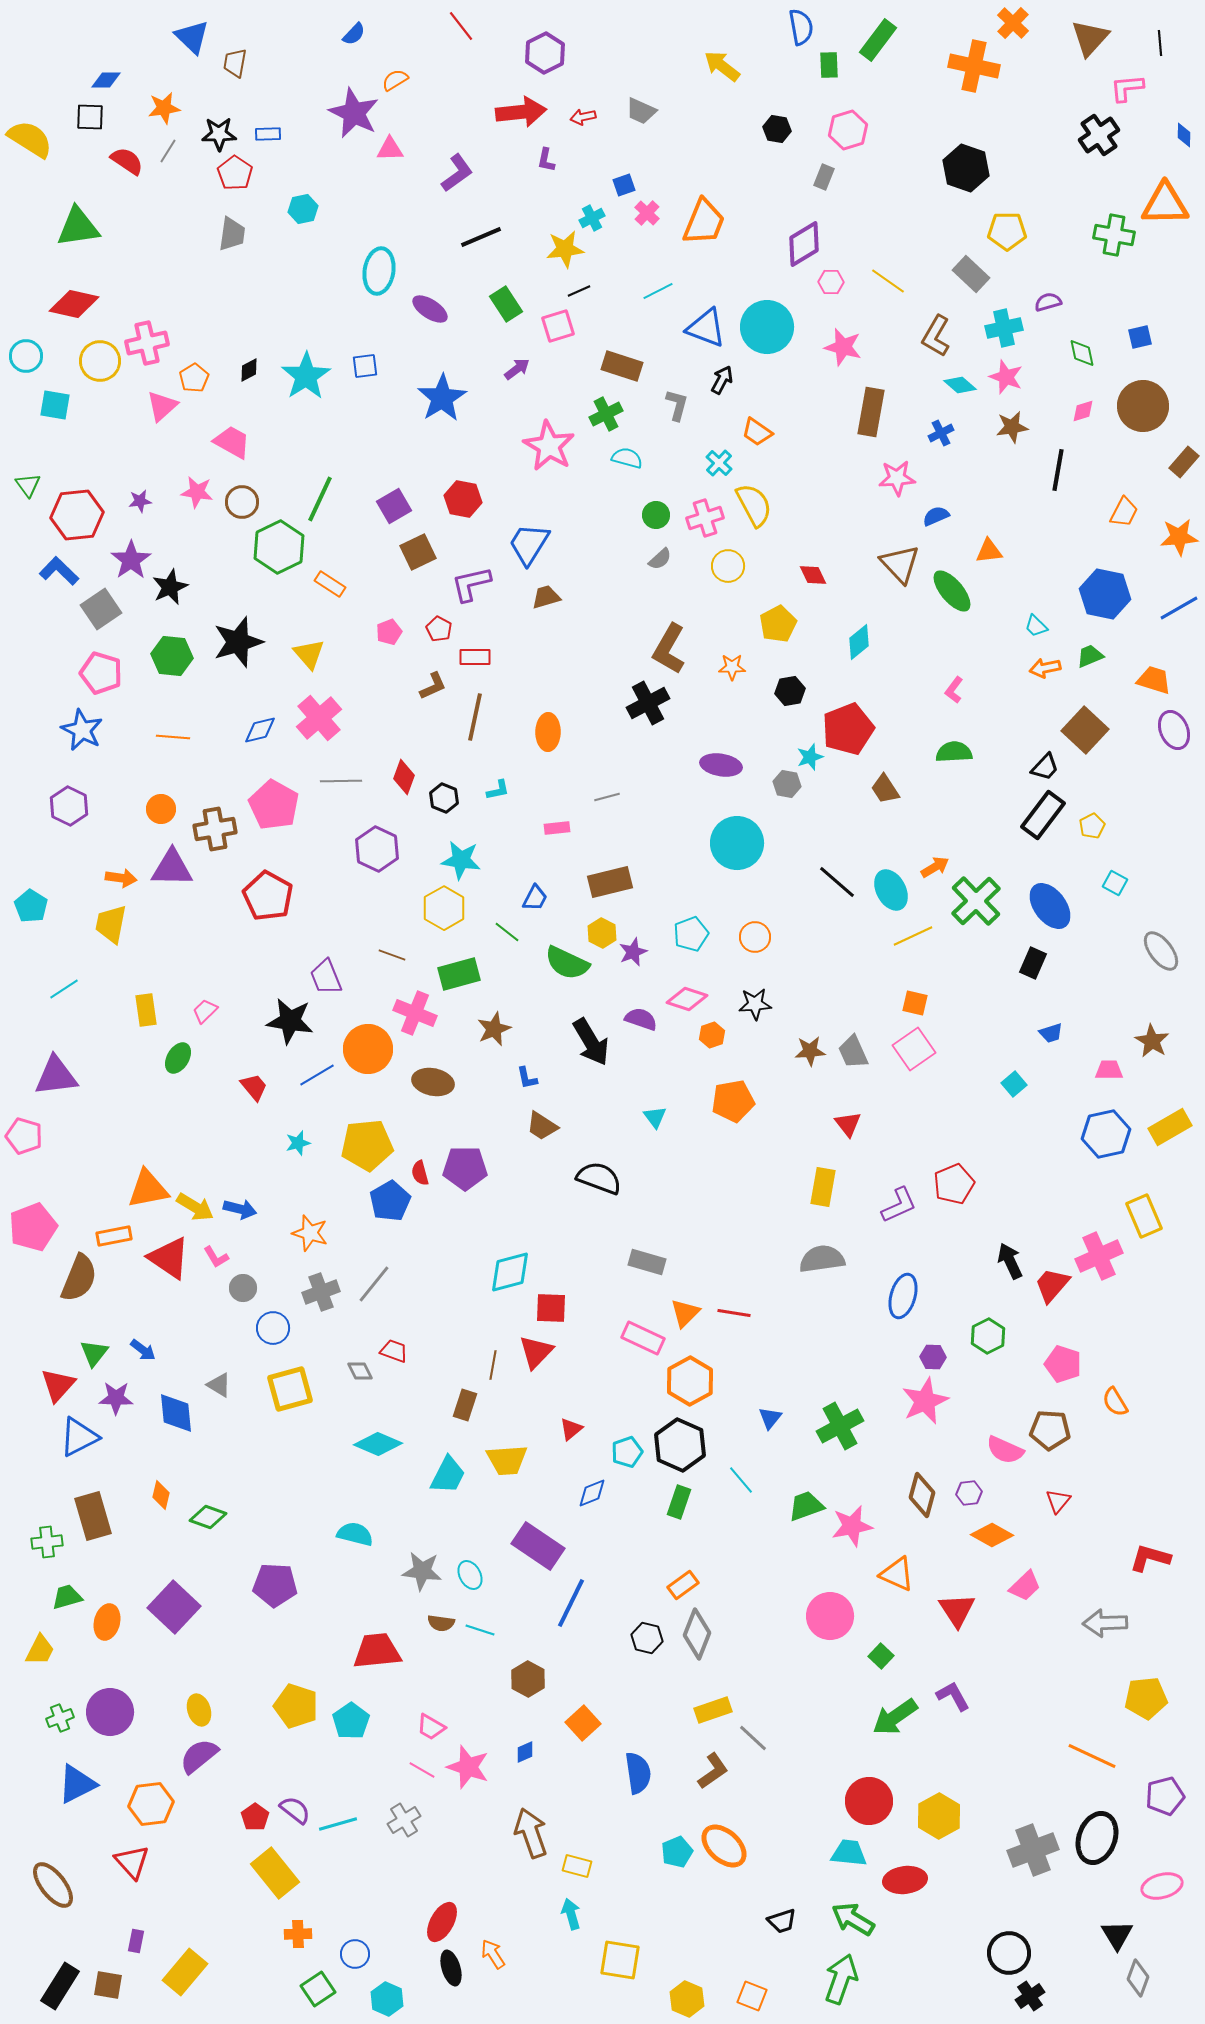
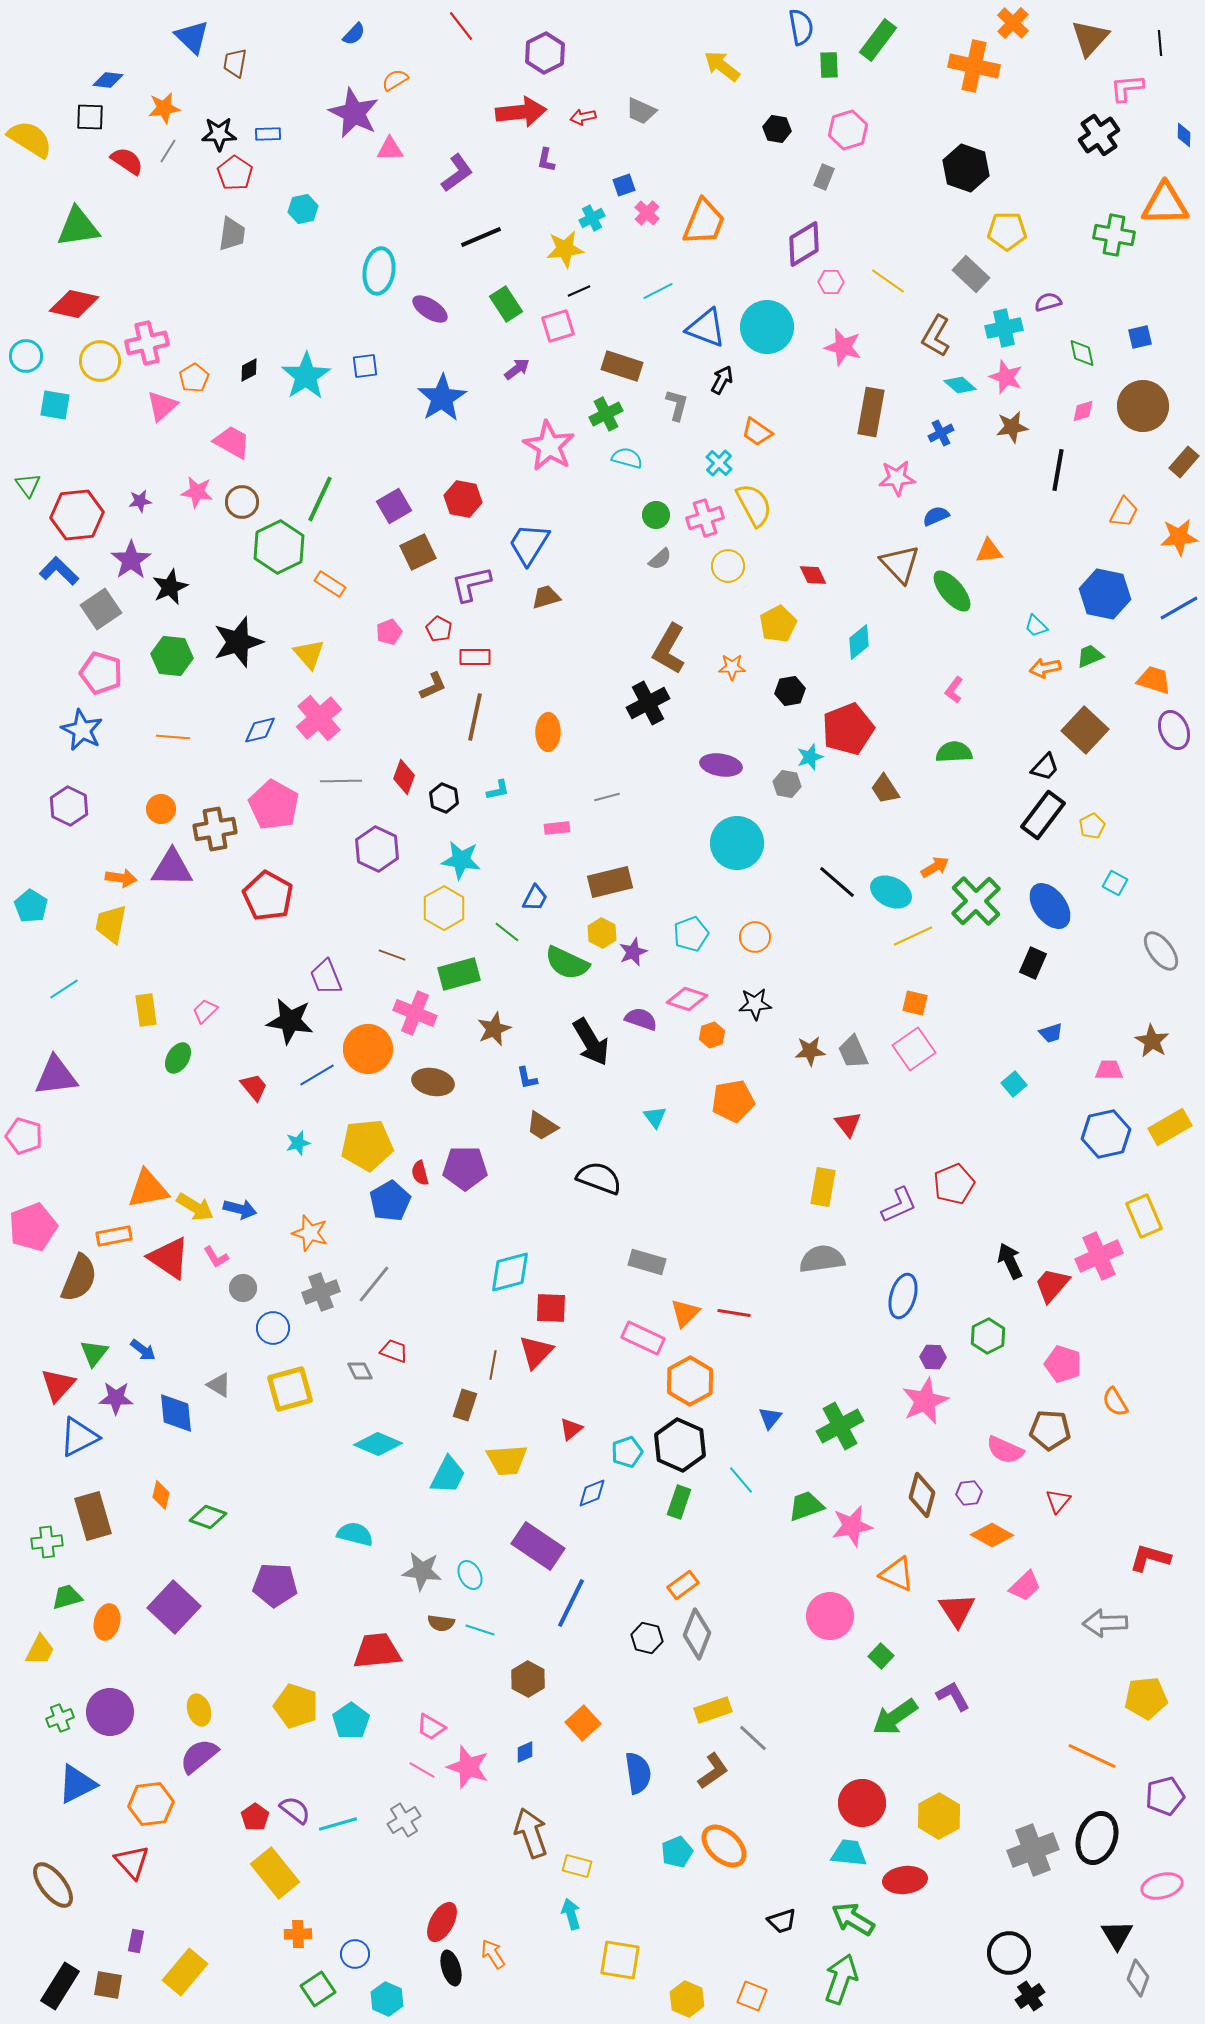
blue diamond at (106, 80): moved 2 px right; rotated 8 degrees clockwise
cyan ellipse at (891, 890): moved 2 px down; rotated 36 degrees counterclockwise
red circle at (869, 1801): moved 7 px left, 2 px down
